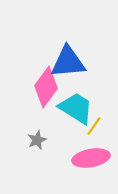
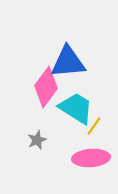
pink ellipse: rotated 6 degrees clockwise
